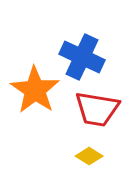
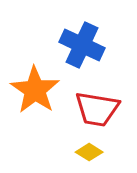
blue cross: moved 12 px up
yellow diamond: moved 4 px up
